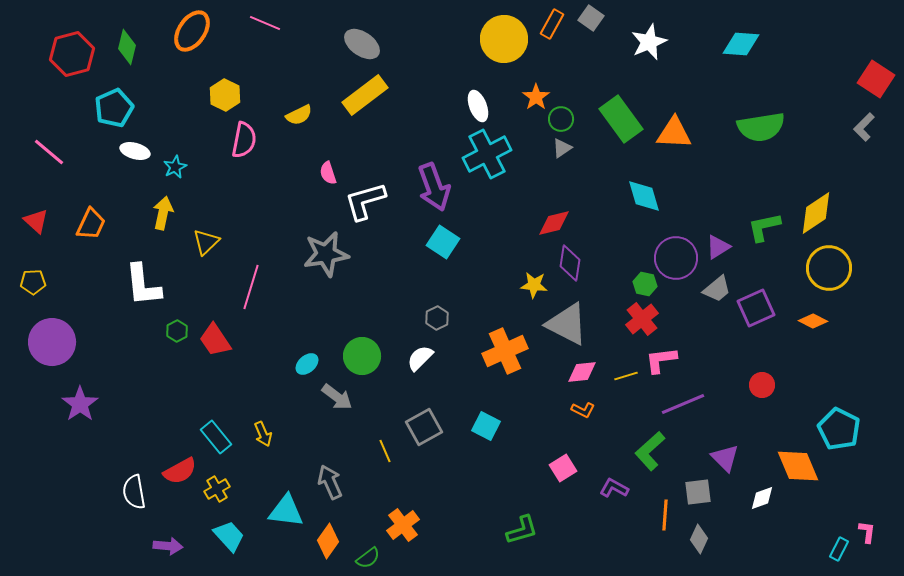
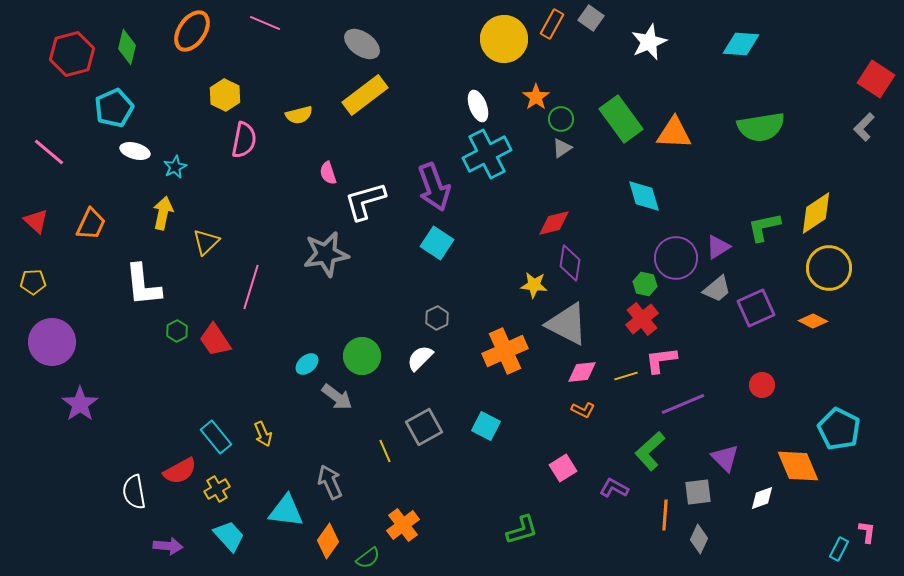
yellow semicircle at (299, 115): rotated 12 degrees clockwise
cyan square at (443, 242): moved 6 px left, 1 px down
